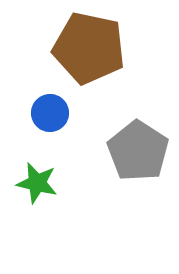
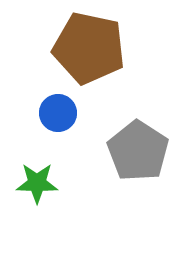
blue circle: moved 8 px right
green star: rotated 12 degrees counterclockwise
